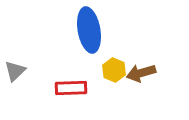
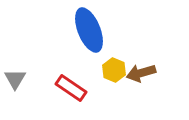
blue ellipse: rotated 12 degrees counterclockwise
gray triangle: moved 8 px down; rotated 15 degrees counterclockwise
red rectangle: rotated 36 degrees clockwise
